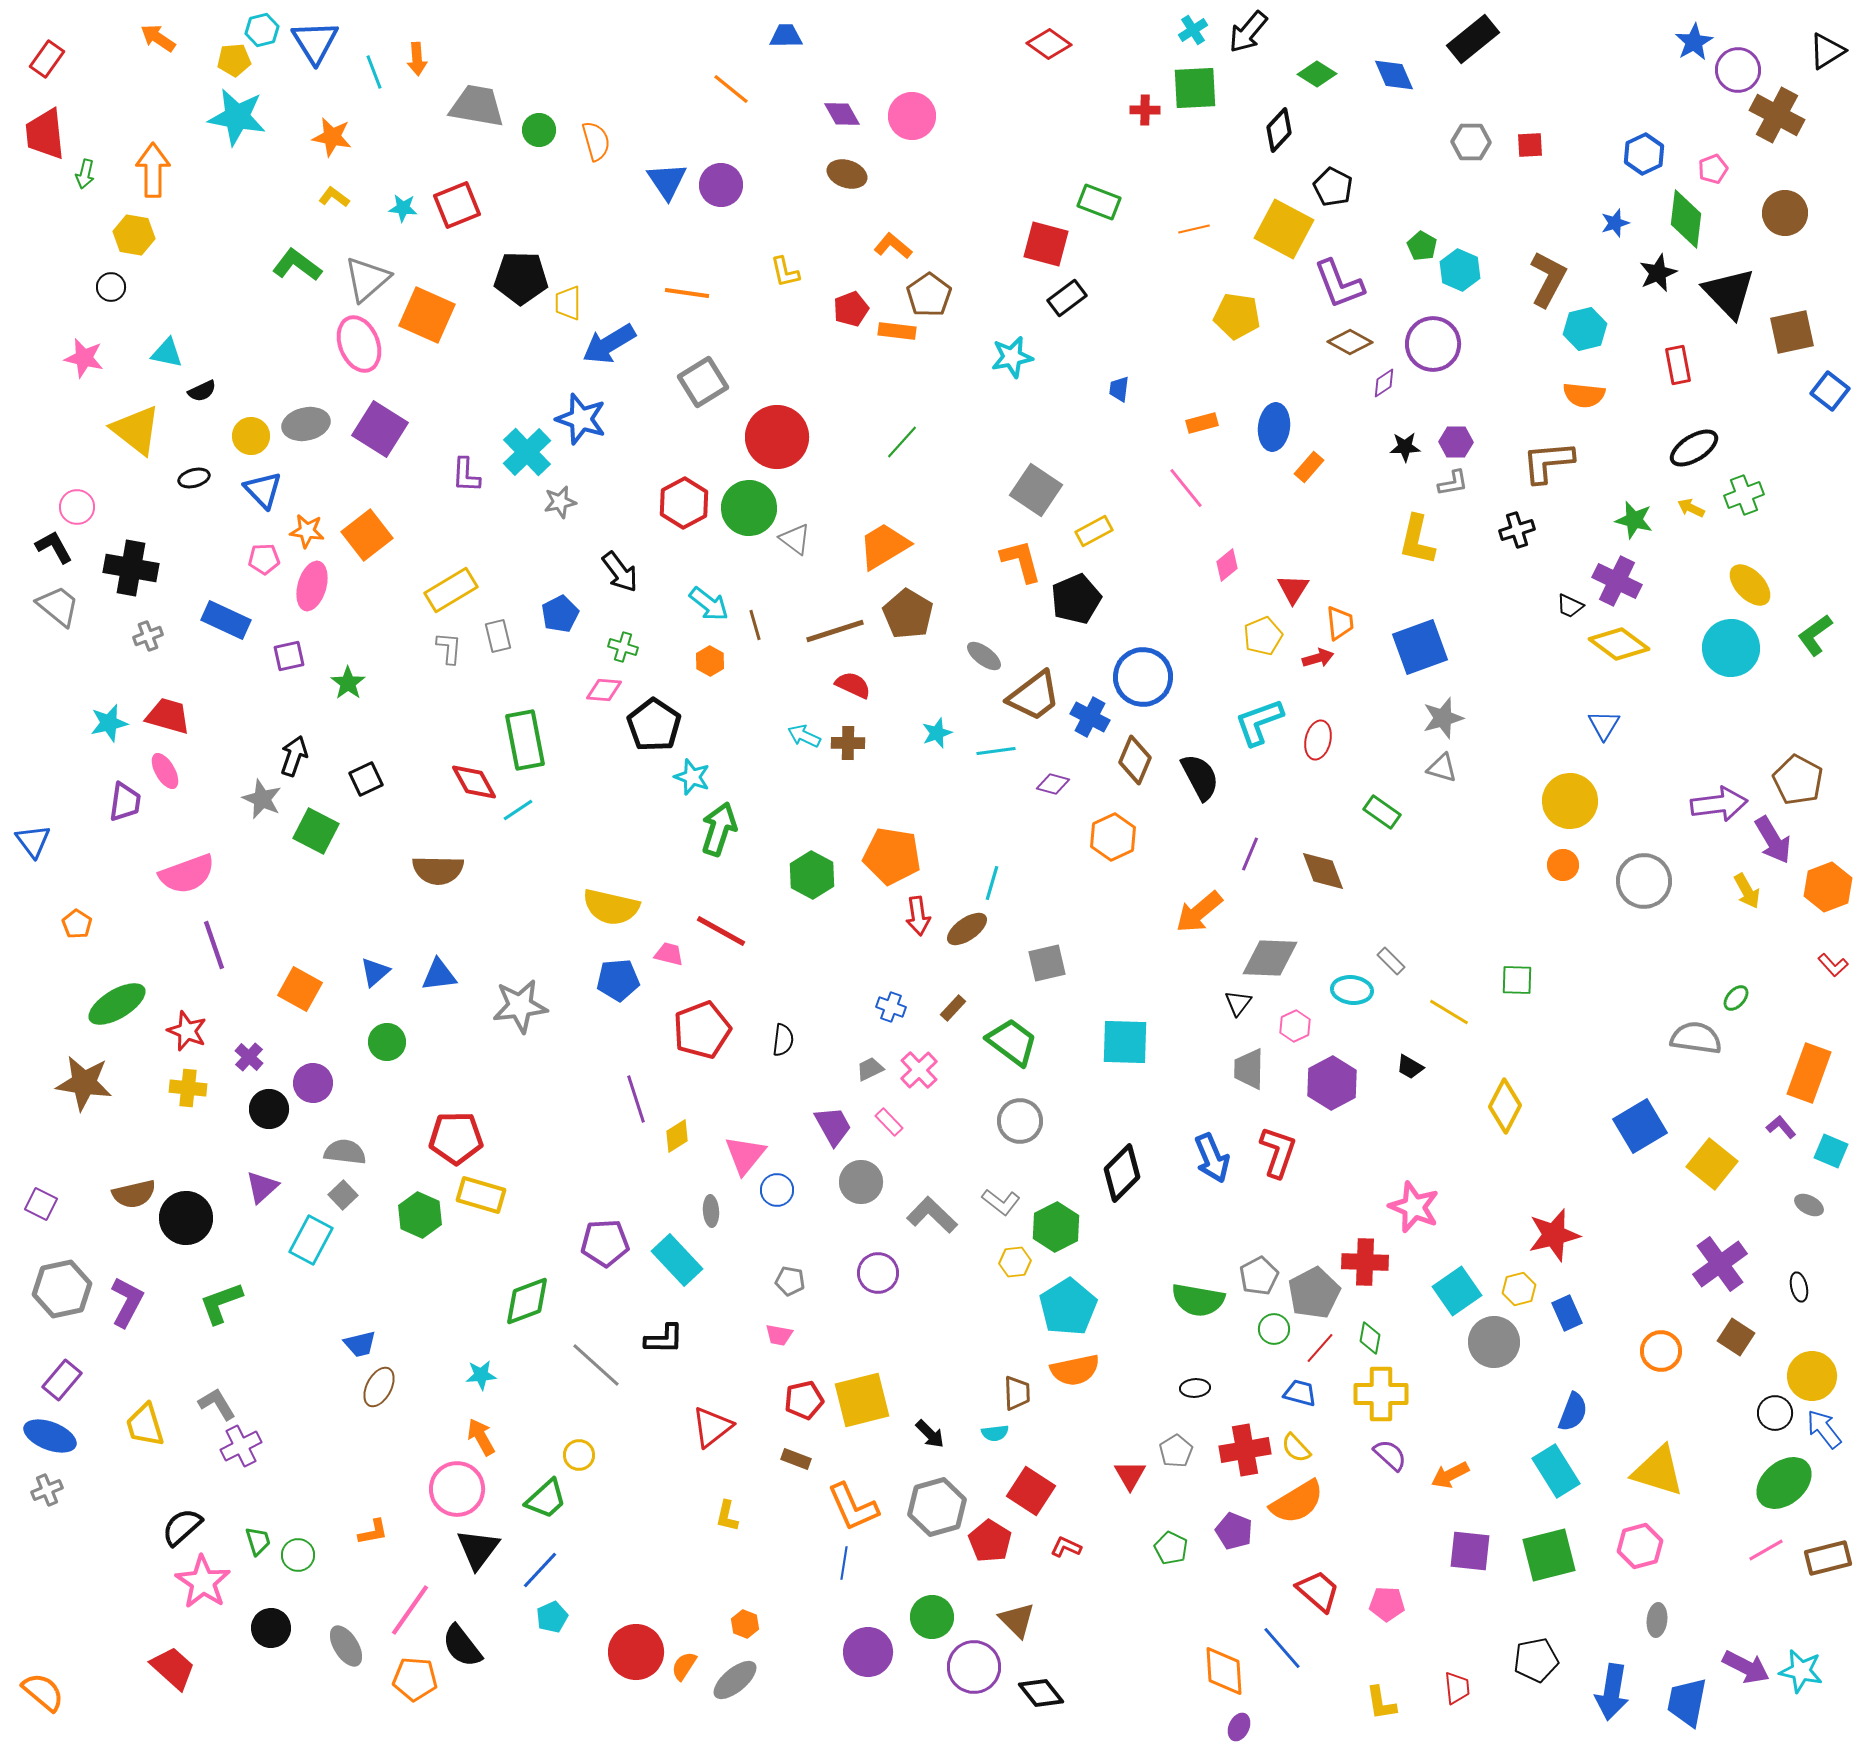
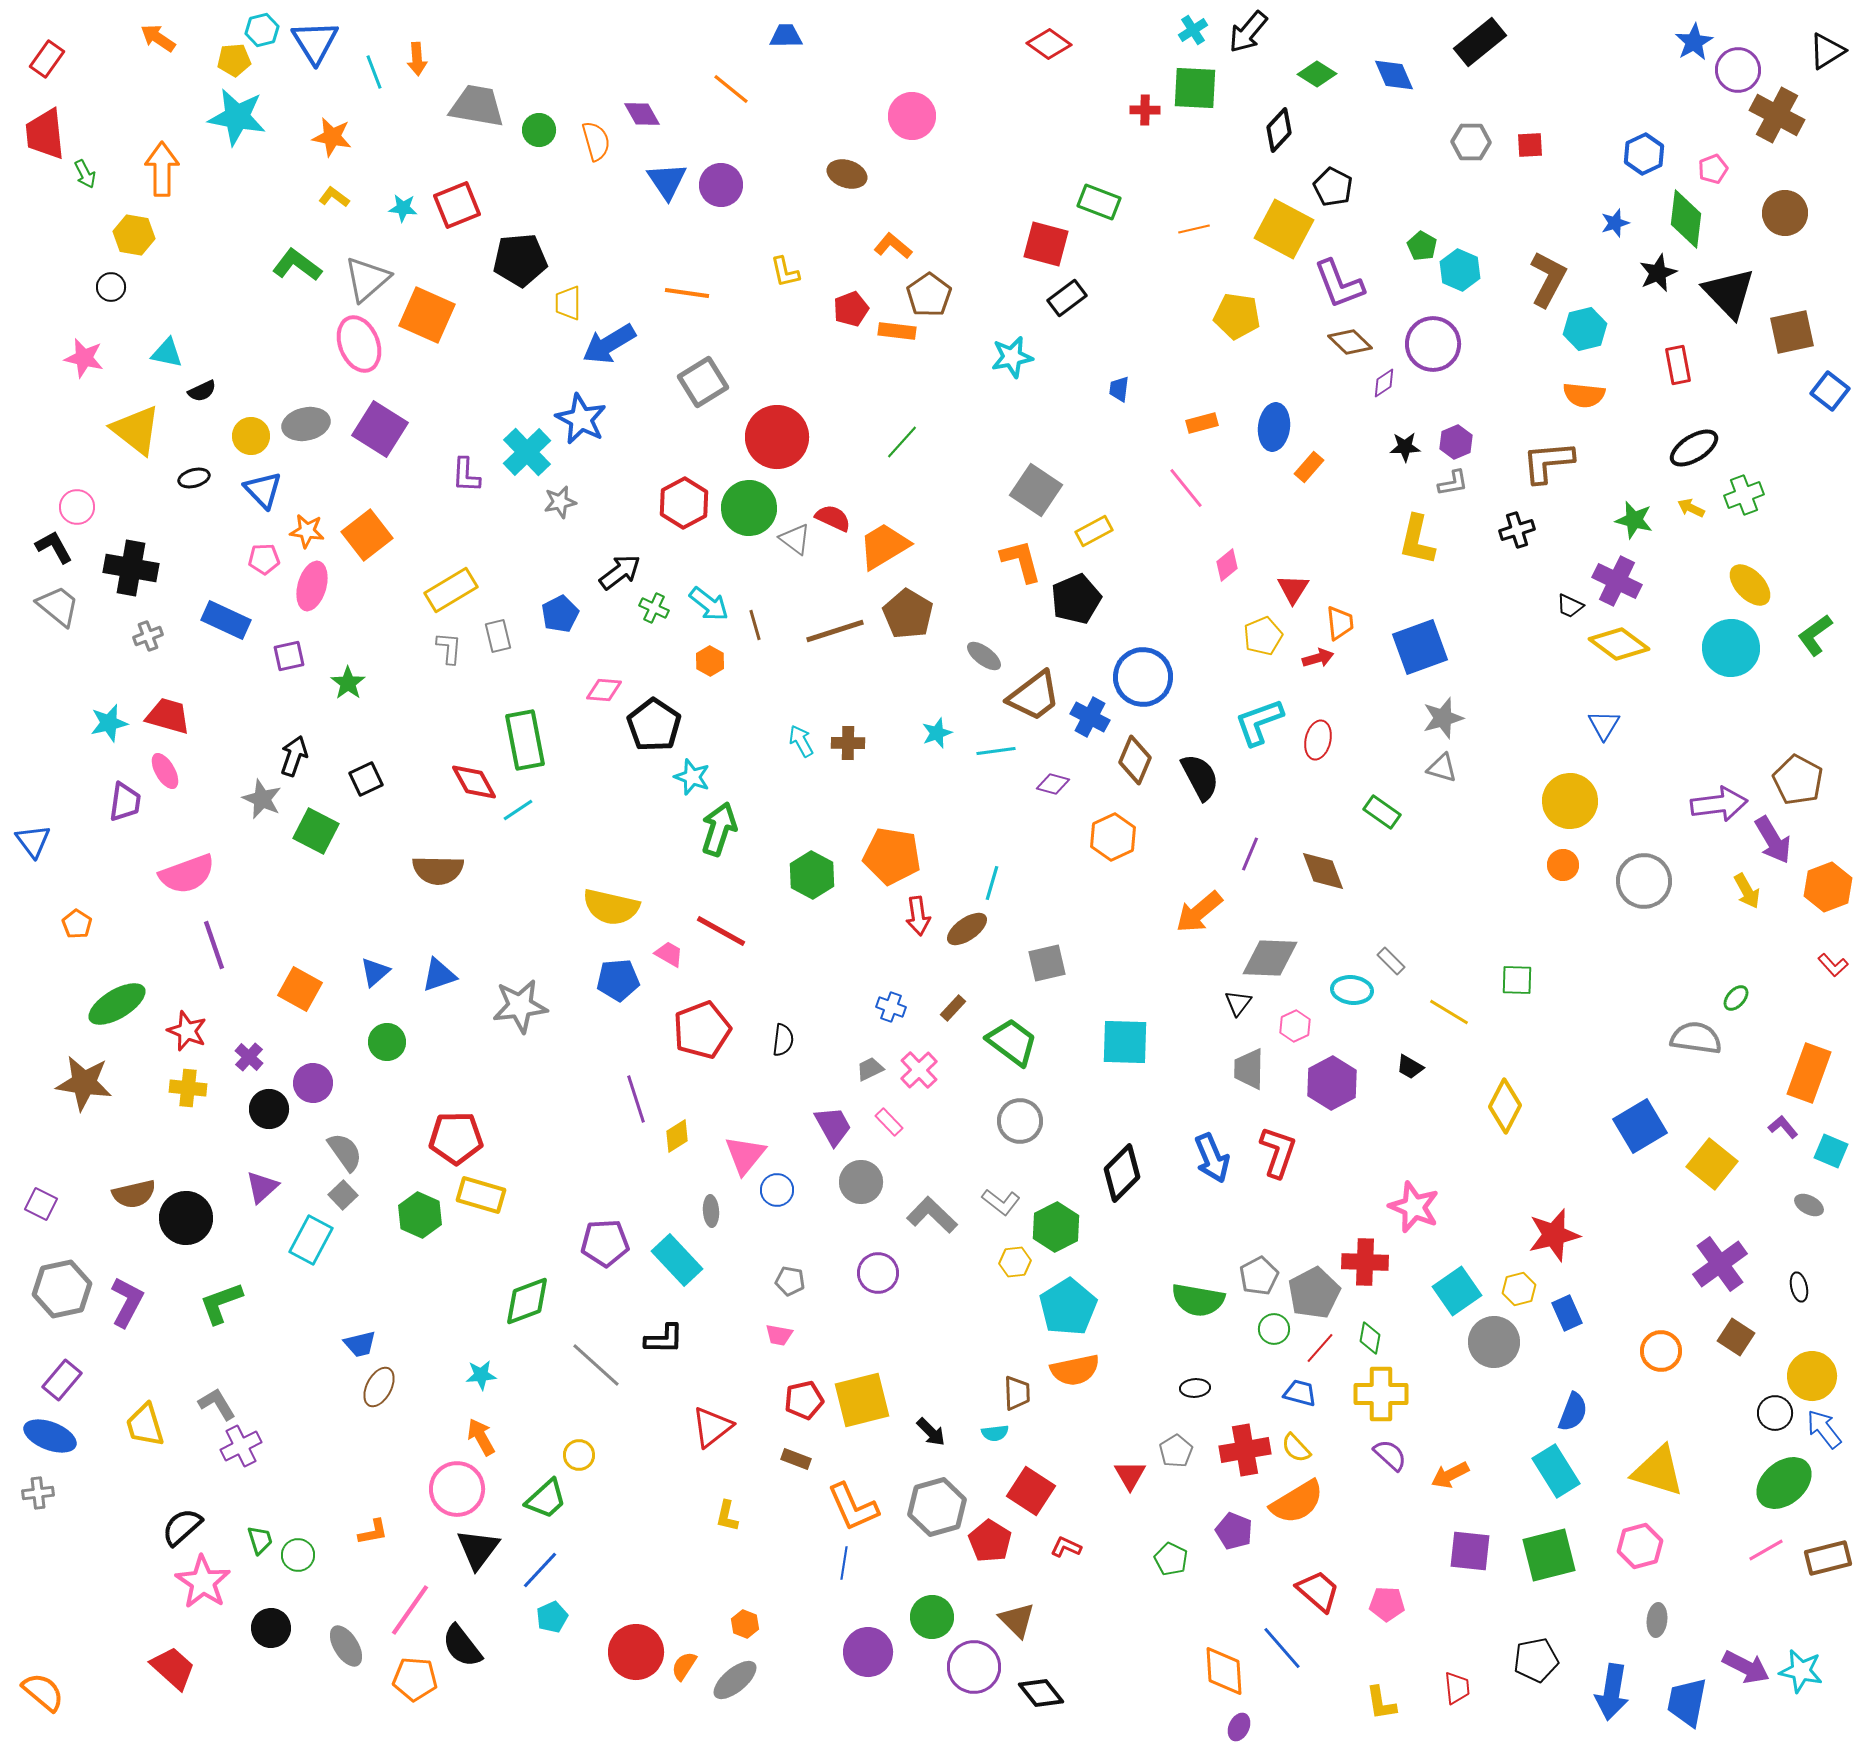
black rectangle at (1473, 39): moved 7 px right, 3 px down
green square at (1195, 88): rotated 6 degrees clockwise
purple diamond at (842, 114): moved 200 px left
orange arrow at (153, 170): moved 9 px right, 1 px up
green arrow at (85, 174): rotated 40 degrees counterclockwise
black pentagon at (521, 278): moved 1 px left, 18 px up; rotated 6 degrees counterclockwise
brown diamond at (1350, 342): rotated 15 degrees clockwise
blue star at (581, 419): rotated 9 degrees clockwise
purple hexagon at (1456, 442): rotated 24 degrees counterclockwise
black arrow at (620, 572): rotated 90 degrees counterclockwise
green cross at (623, 647): moved 31 px right, 39 px up; rotated 8 degrees clockwise
red semicircle at (853, 685): moved 20 px left, 167 px up
cyan arrow at (804, 736): moved 3 px left, 5 px down; rotated 36 degrees clockwise
pink trapezoid at (669, 954): rotated 16 degrees clockwise
blue triangle at (439, 975): rotated 12 degrees counterclockwise
purple L-shape at (1781, 1127): moved 2 px right
gray semicircle at (345, 1152): rotated 48 degrees clockwise
black arrow at (930, 1434): moved 1 px right, 2 px up
gray cross at (47, 1490): moved 9 px left, 3 px down; rotated 16 degrees clockwise
green trapezoid at (258, 1541): moved 2 px right, 1 px up
green pentagon at (1171, 1548): moved 11 px down
